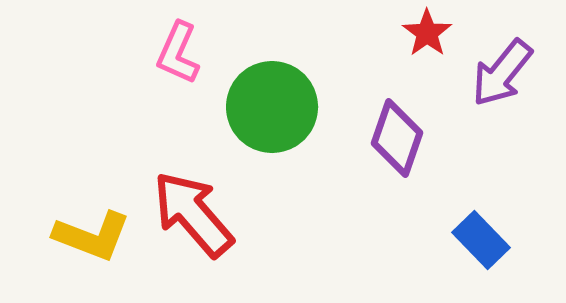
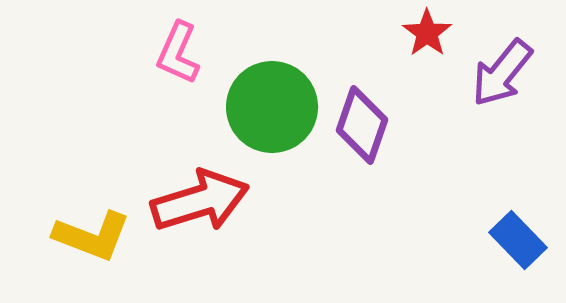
purple diamond: moved 35 px left, 13 px up
red arrow: moved 7 px right, 13 px up; rotated 114 degrees clockwise
blue rectangle: moved 37 px right
